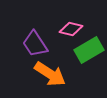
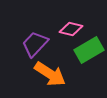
purple trapezoid: rotated 76 degrees clockwise
